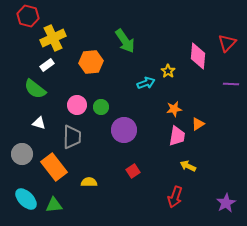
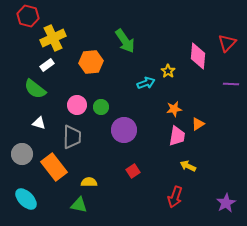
green triangle: moved 25 px right; rotated 18 degrees clockwise
